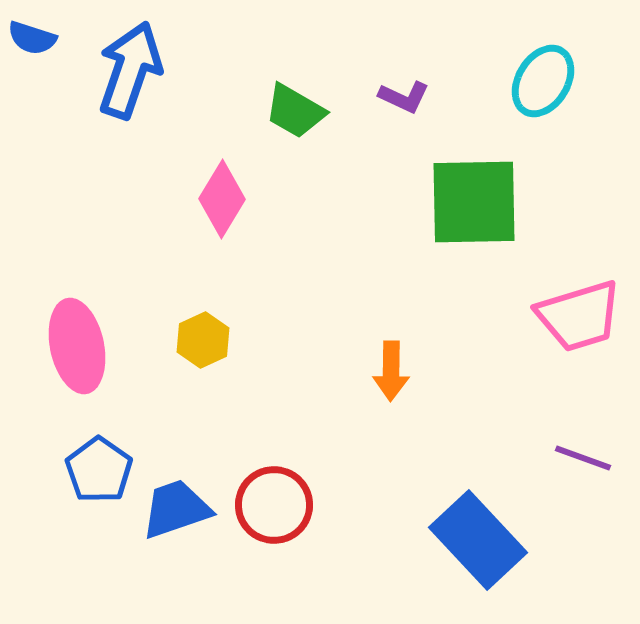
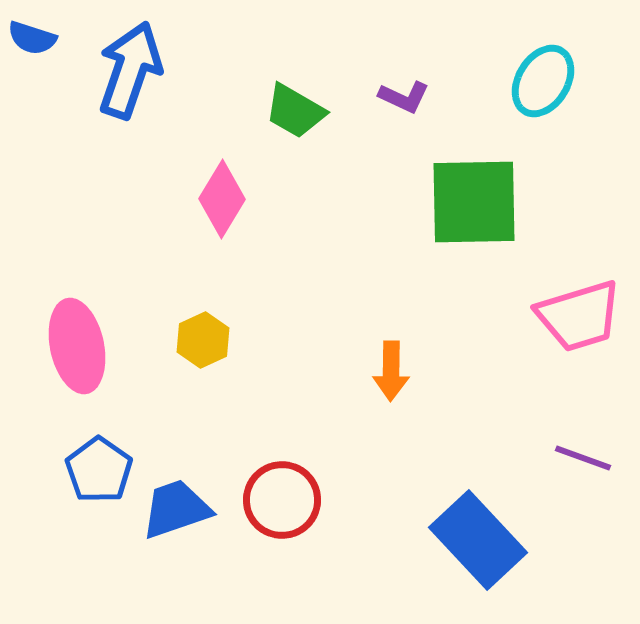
red circle: moved 8 px right, 5 px up
